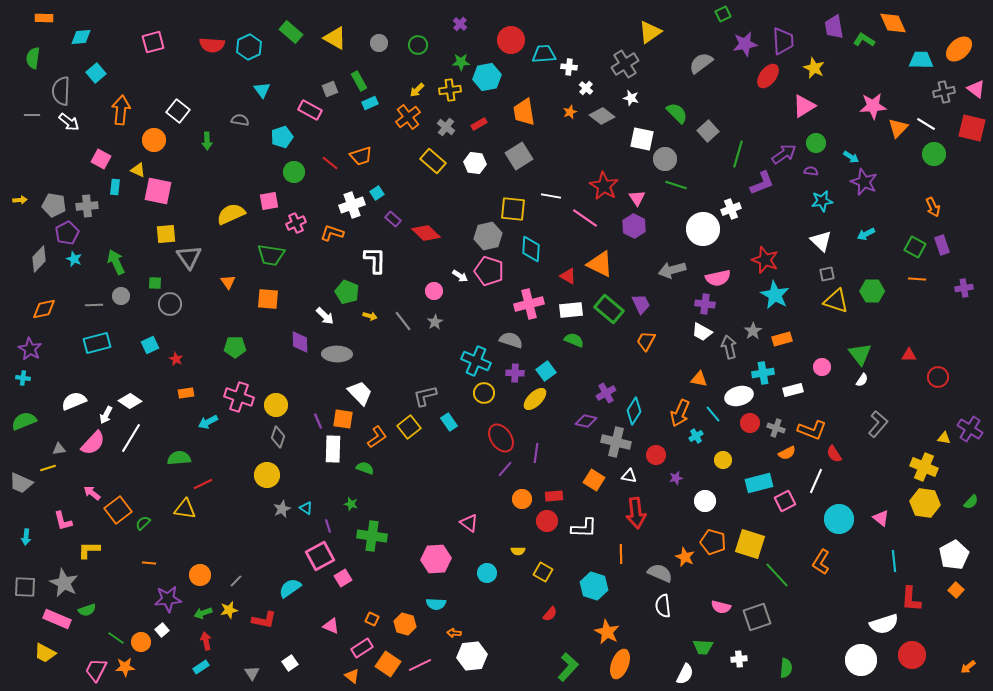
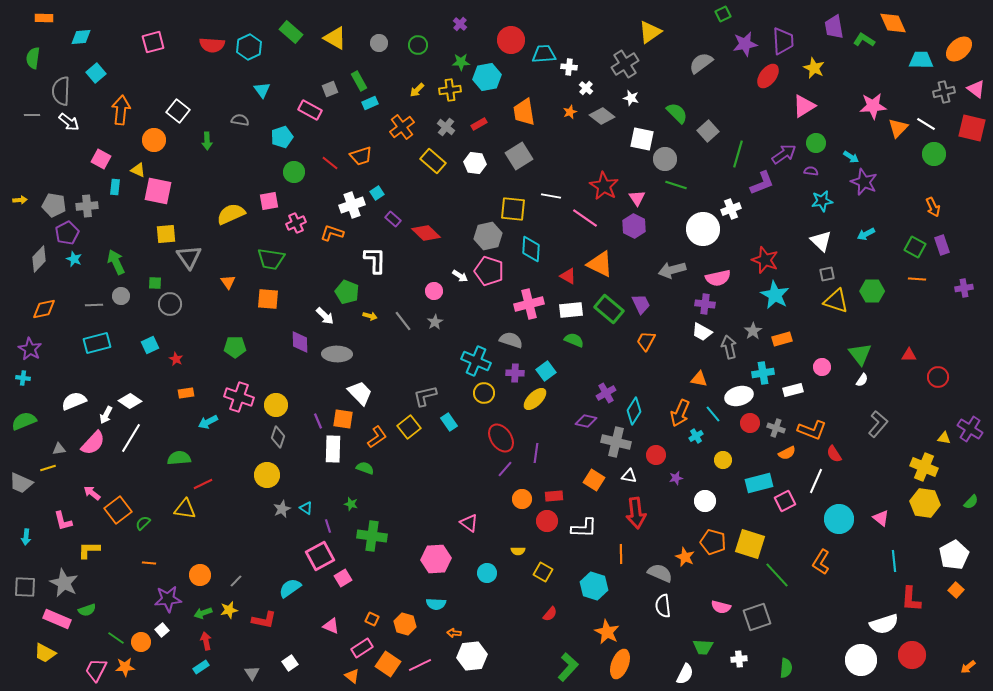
orange cross at (408, 117): moved 6 px left, 10 px down
green trapezoid at (271, 255): moved 4 px down
